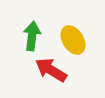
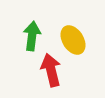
red arrow: rotated 44 degrees clockwise
